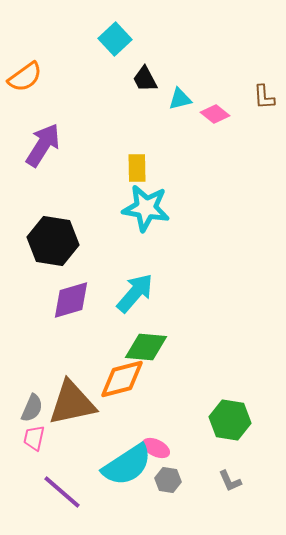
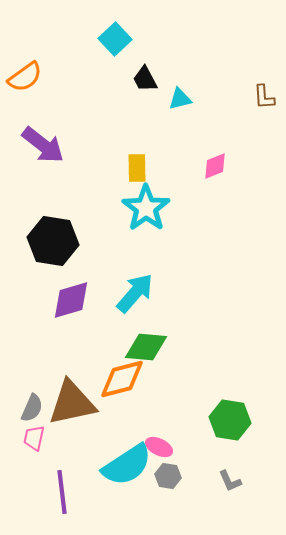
pink diamond: moved 52 px down; rotated 60 degrees counterclockwise
purple arrow: rotated 96 degrees clockwise
cyan star: rotated 27 degrees clockwise
pink ellipse: moved 3 px right, 1 px up
gray hexagon: moved 4 px up
purple line: rotated 42 degrees clockwise
